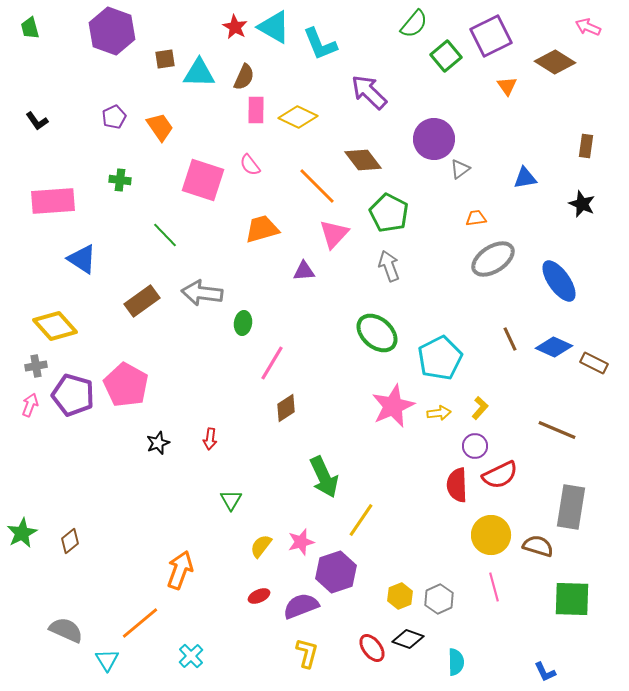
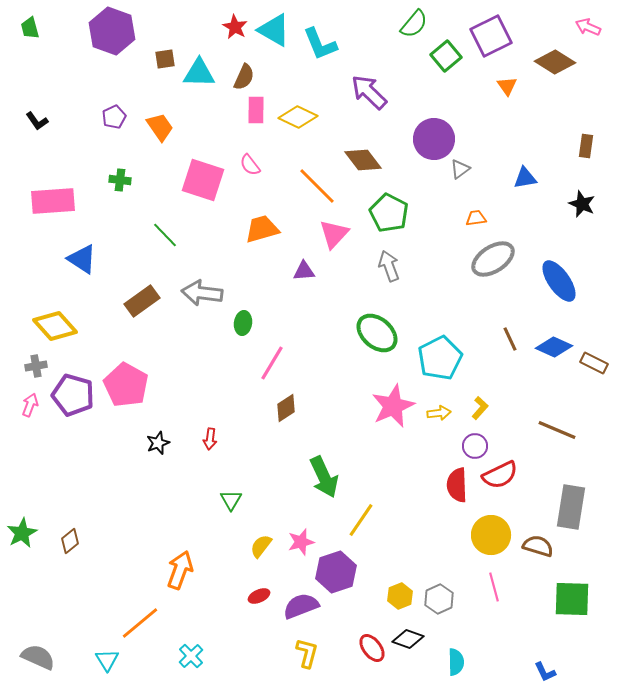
cyan triangle at (274, 27): moved 3 px down
gray semicircle at (66, 630): moved 28 px left, 27 px down
